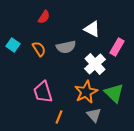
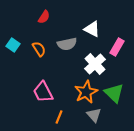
gray semicircle: moved 1 px right, 3 px up
pink trapezoid: rotated 10 degrees counterclockwise
